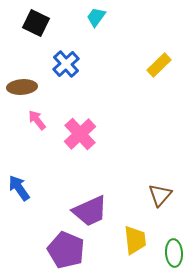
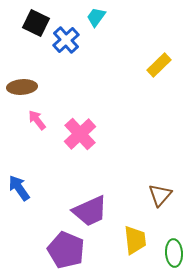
blue cross: moved 24 px up
